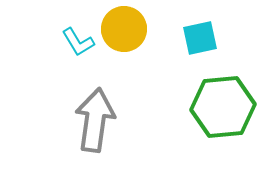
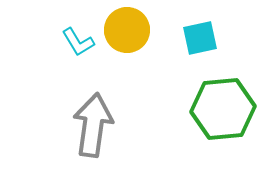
yellow circle: moved 3 px right, 1 px down
green hexagon: moved 2 px down
gray arrow: moved 2 px left, 5 px down
